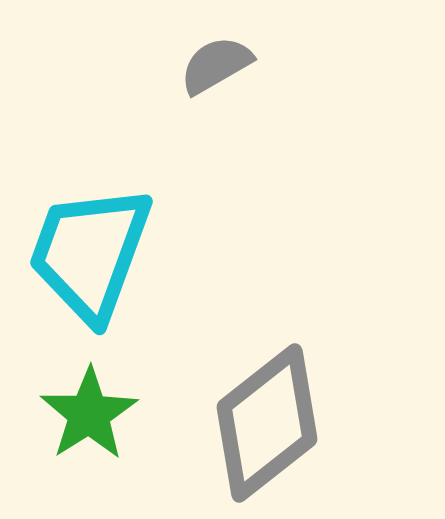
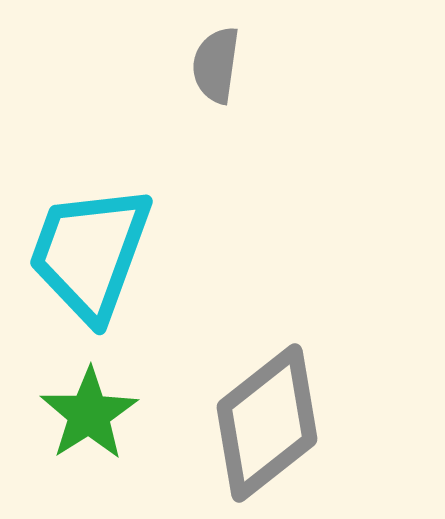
gray semicircle: rotated 52 degrees counterclockwise
